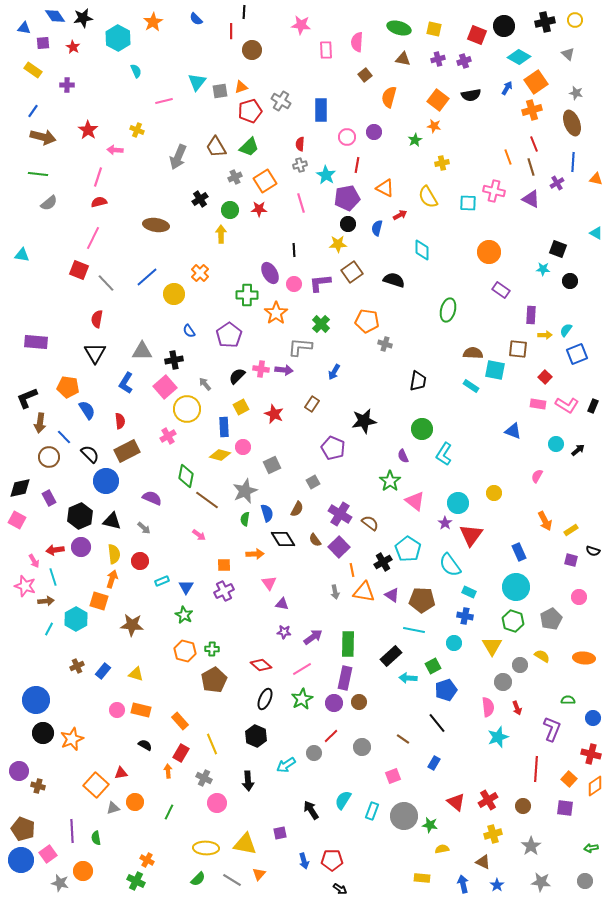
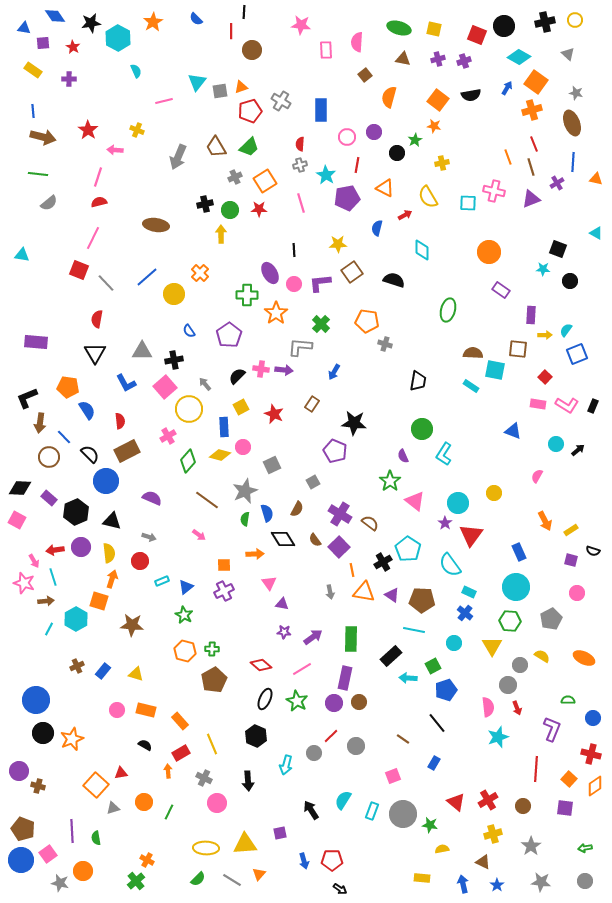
black star at (83, 18): moved 8 px right, 5 px down
orange square at (536, 82): rotated 20 degrees counterclockwise
purple cross at (67, 85): moved 2 px right, 6 px up
blue line at (33, 111): rotated 40 degrees counterclockwise
black cross at (200, 199): moved 5 px right, 5 px down; rotated 21 degrees clockwise
purple triangle at (531, 199): rotated 48 degrees counterclockwise
red arrow at (400, 215): moved 5 px right
black circle at (348, 224): moved 49 px right, 71 px up
blue L-shape at (126, 383): rotated 60 degrees counterclockwise
yellow circle at (187, 409): moved 2 px right
black star at (364, 421): moved 10 px left, 2 px down; rotated 15 degrees clockwise
purple pentagon at (333, 448): moved 2 px right, 3 px down
green diamond at (186, 476): moved 2 px right, 15 px up; rotated 30 degrees clockwise
black diamond at (20, 488): rotated 15 degrees clockwise
purple rectangle at (49, 498): rotated 21 degrees counterclockwise
black hexagon at (80, 516): moved 4 px left, 4 px up
gray arrow at (144, 528): moved 5 px right, 9 px down; rotated 24 degrees counterclockwise
yellow semicircle at (114, 554): moved 5 px left, 1 px up
pink star at (25, 586): moved 1 px left, 3 px up
blue triangle at (186, 587): rotated 21 degrees clockwise
gray arrow at (335, 592): moved 5 px left
pink circle at (579, 597): moved 2 px left, 4 px up
blue cross at (465, 616): moved 3 px up; rotated 28 degrees clockwise
green hexagon at (513, 621): moved 3 px left; rotated 15 degrees counterclockwise
green rectangle at (348, 644): moved 3 px right, 5 px up
orange ellipse at (584, 658): rotated 20 degrees clockwise
gray circle at (503, 682): moved 5 px right, 3 px down
green star at (302, 699): moved 5 px left, 2 px down; rotated 15 degrees counterclockwise
orange rectangle at (141, 710): moved 5 px right
gray circle at (362, 747): moved 6 px left, 1 px up
red rectangle at (181, 753): rotated 30 degrees clockwise
cyan arrow at (286, 765): rotated 42 degrees counterclockwise
orange circle at (135, 802): moved 9 px right
gray circle at (404, 816): moved 1 px left, 2 px up
yellow triangle at (245, 844): rotated 15 degrees counterclockwise
green arrow at (591, 848): moved 6 px left
green cross at (136, 881): rotated 24 degrees clockwise
